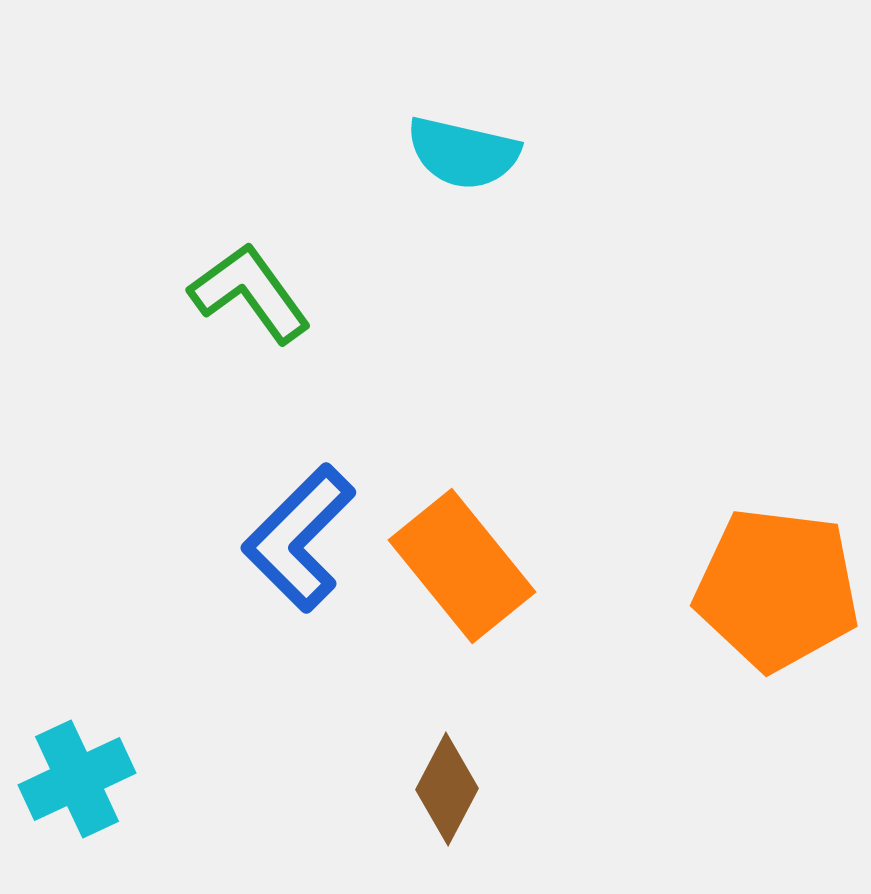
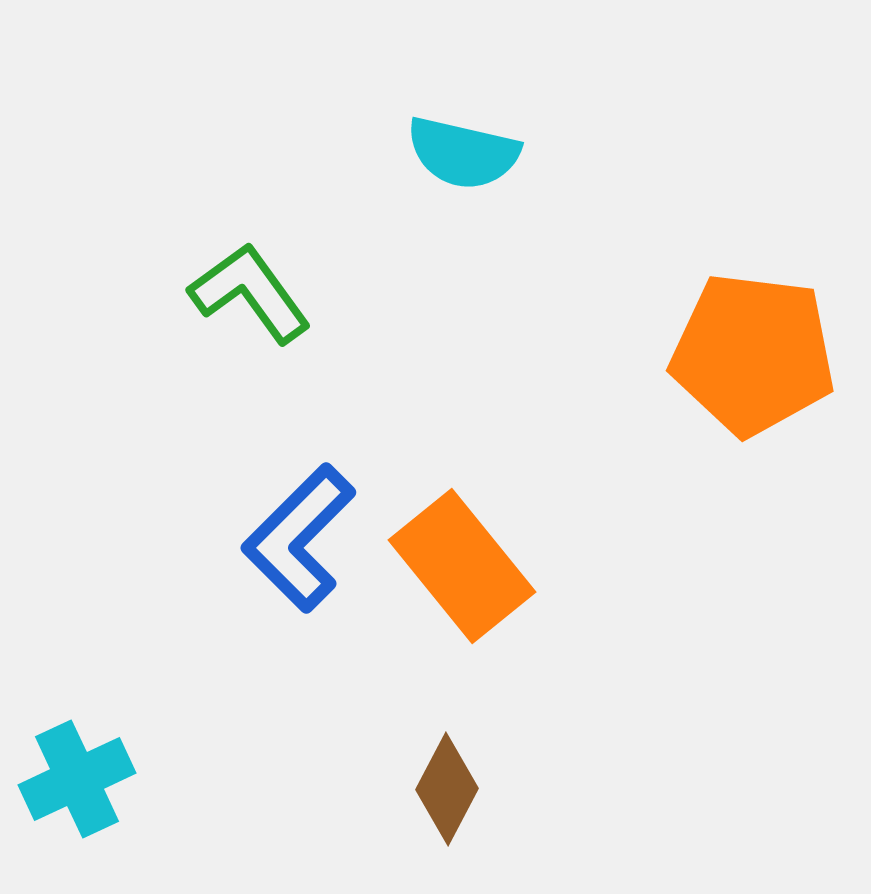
orange pentagon: moved 24 px left, 235 px up
